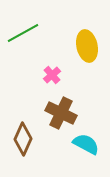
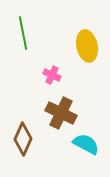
green line: rotated 72 degrees counterclockwise
pink cross: rotated 24 degrees counterclockwise
